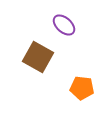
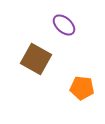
brown square: moved 2 px left, 2 px down
